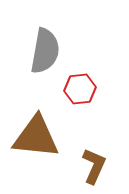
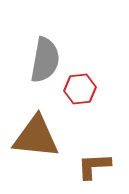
gray semicircle: moved 9 px down
brown L-shape: rotated 117 degrees counterclockwise
